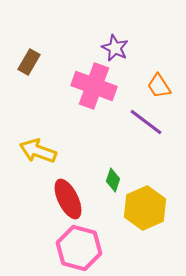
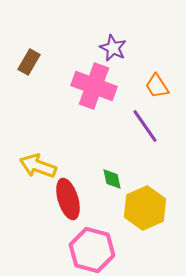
purple star: moved 2 px left
orange trapezoid: moved 2 px left
purple line: moved 1 px left, 4 px down; rotated 18 degrees clockwise
yellow arrow: moved 15 px down
green diamond: moved 1 px left, 1 px up; rotated 30 degrees counterclockwise
red ellipse: rotated 9 degrees clockwise
pink hexagon: moved 13 px right, 2 px down
